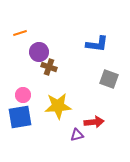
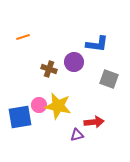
orange line: moved 3 px right, 4 px down
purple circle: moved 35 px right, 10 px down
brown cross: moved 2 px down
pink circle: moved 16 px right, 10 px down
yellow star: rotated 16 degrees clockwise
